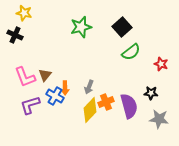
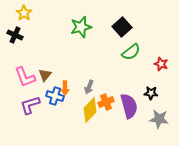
yellow star: rotated 21 degrees clockwise
blue cross: rotated 12 degrees counterclockwise
